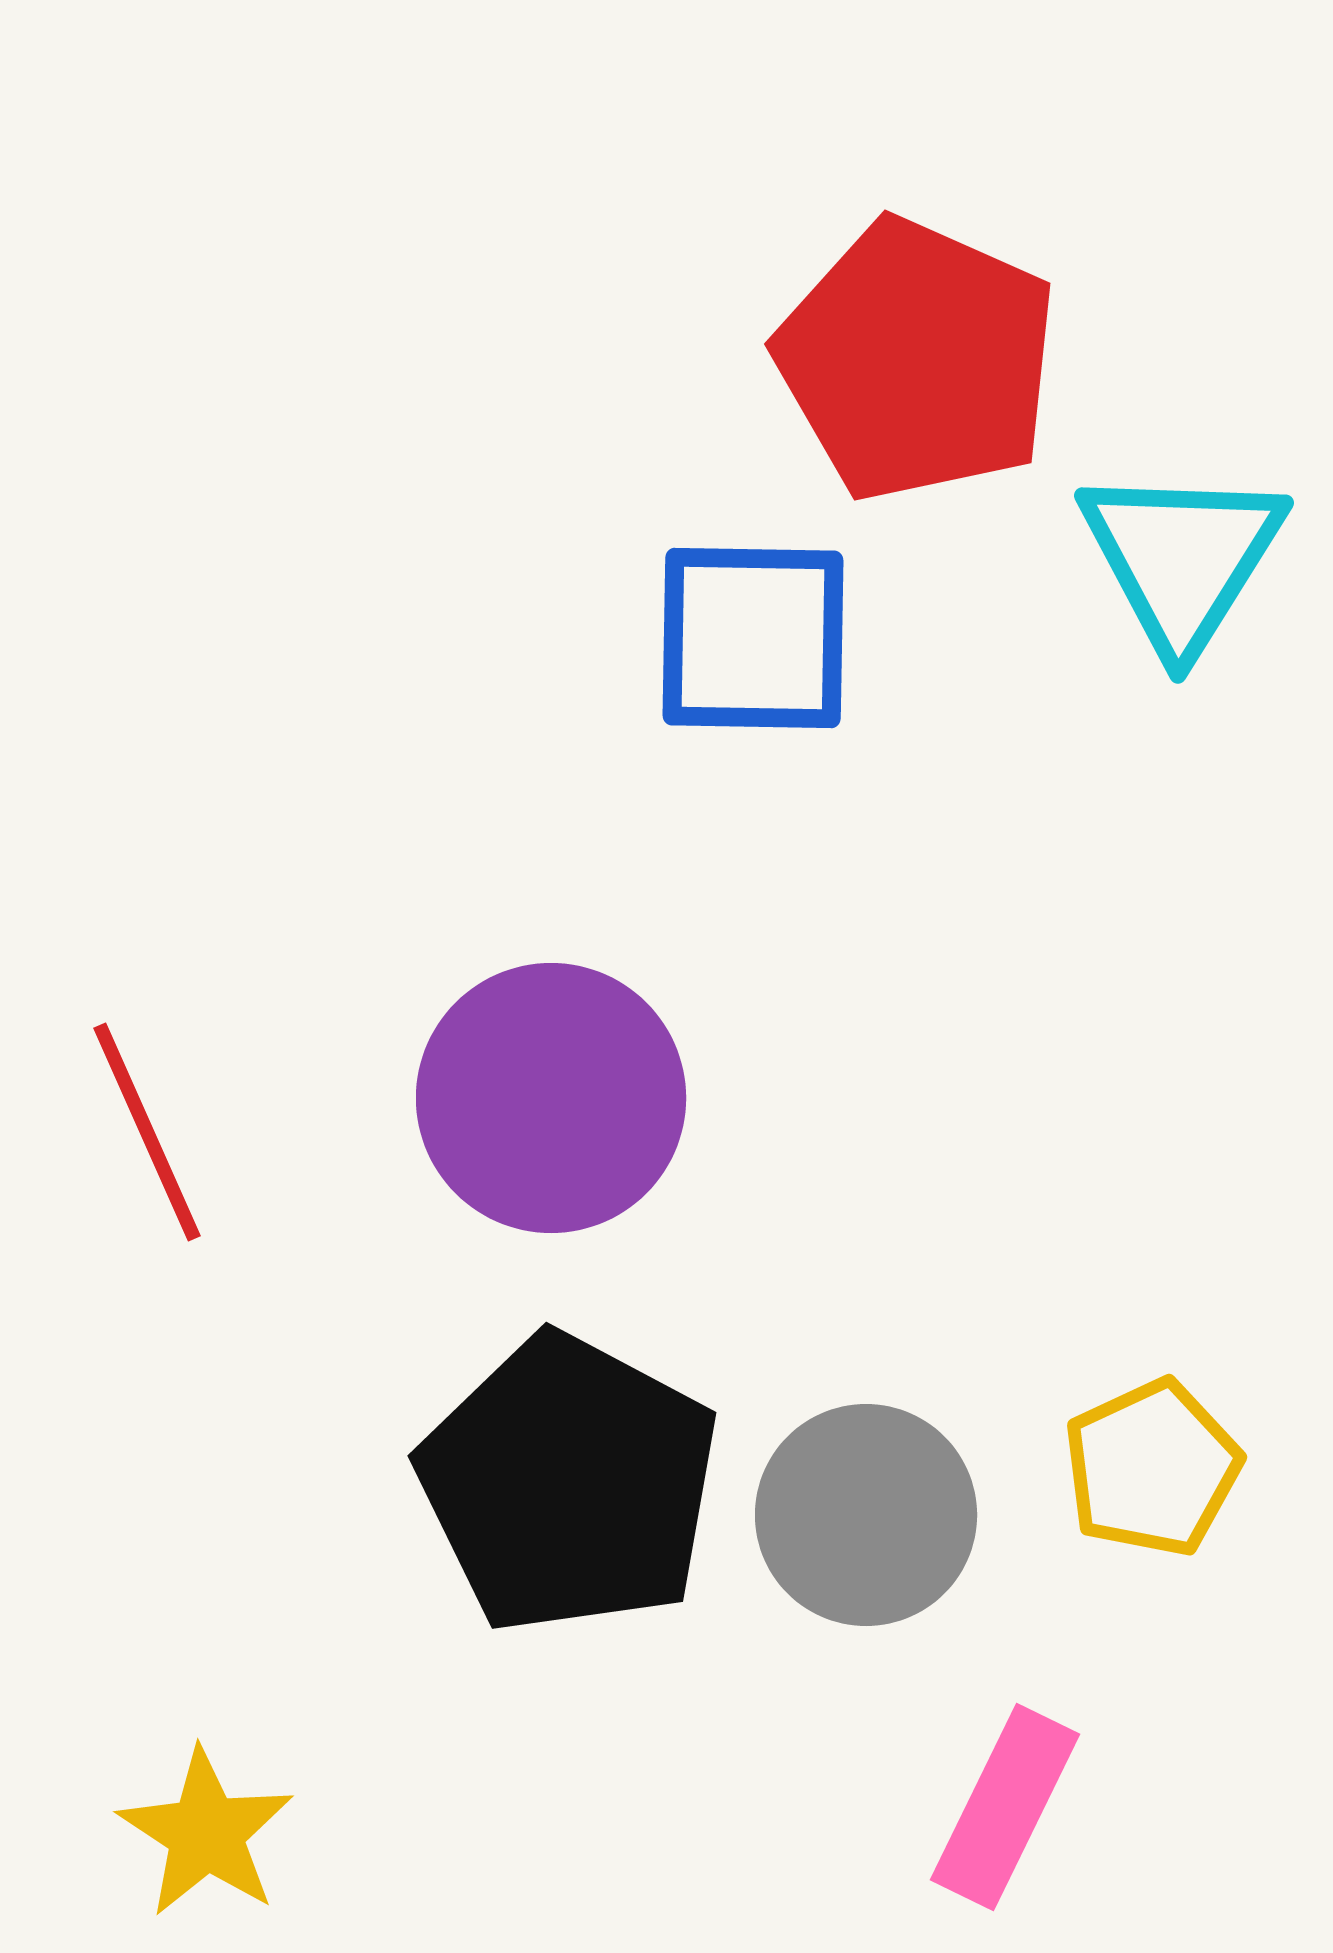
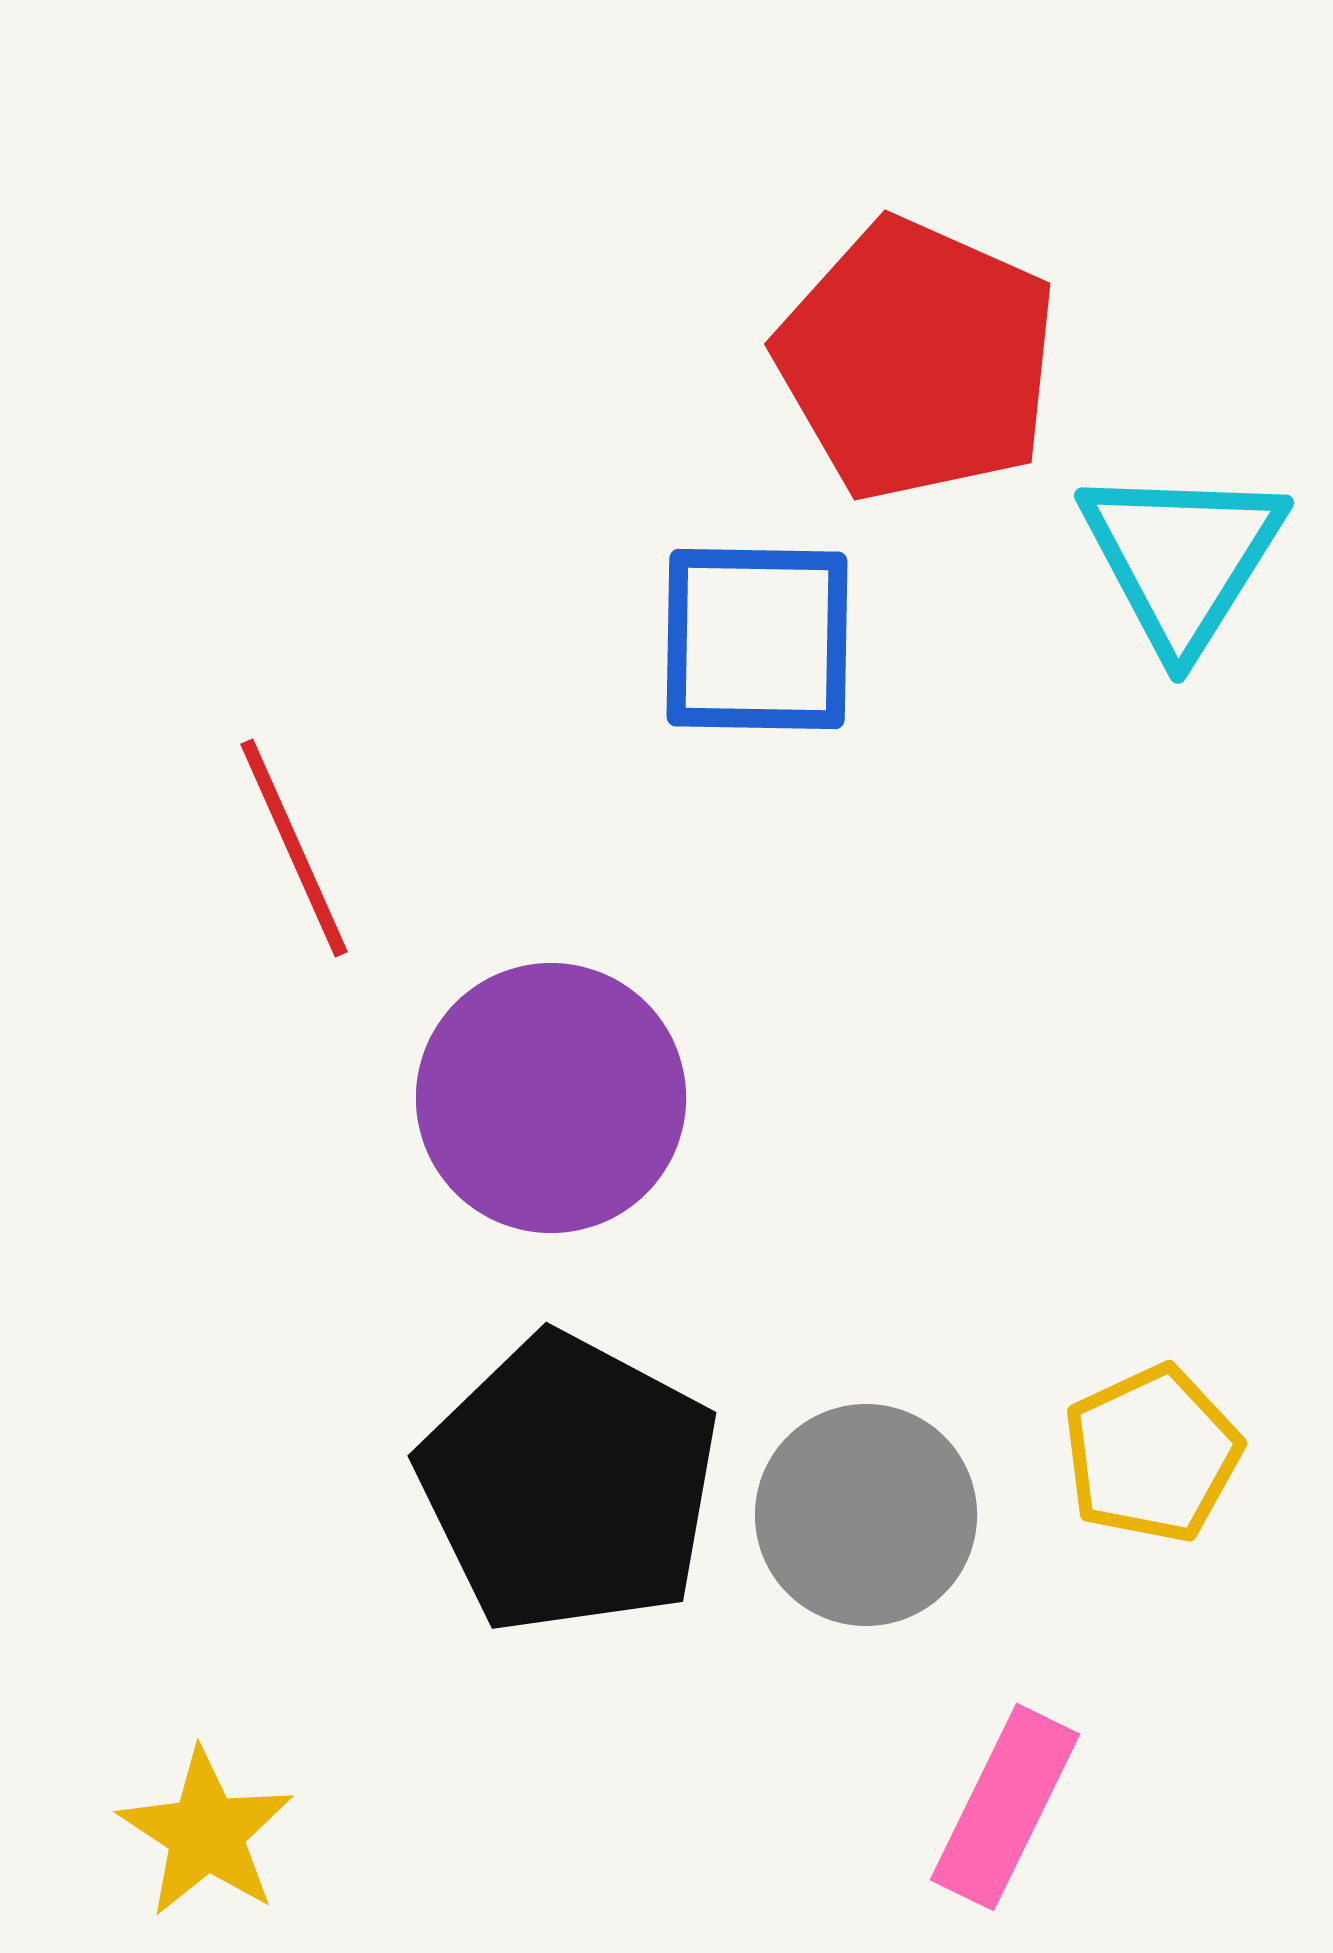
blue square: moved 4 px right, 1 px down
red line: moved 147 px right, 284 px up
yellow pentagon: moved 14 px up
